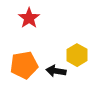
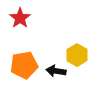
red star: moved 9 px left
